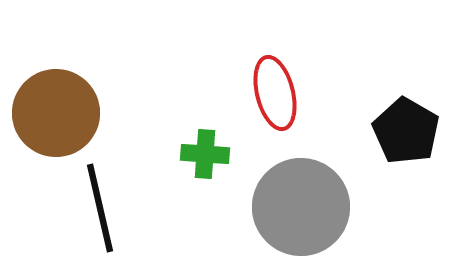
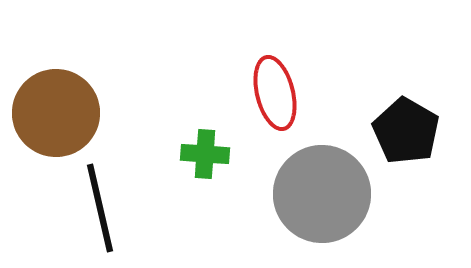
gray circle: moved 21 px right, 13 px up
